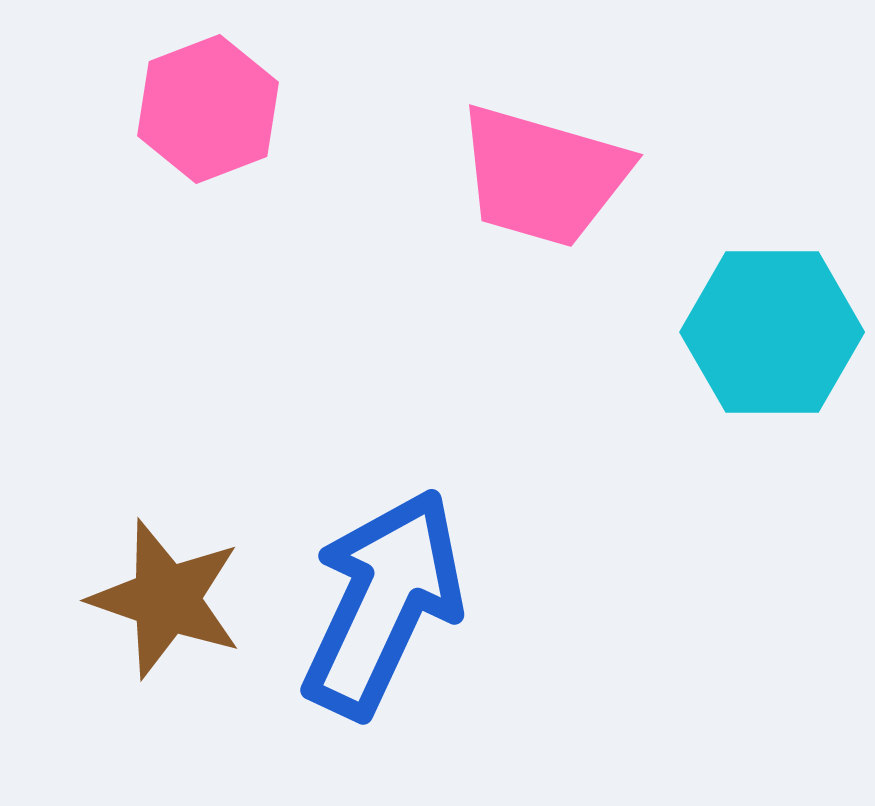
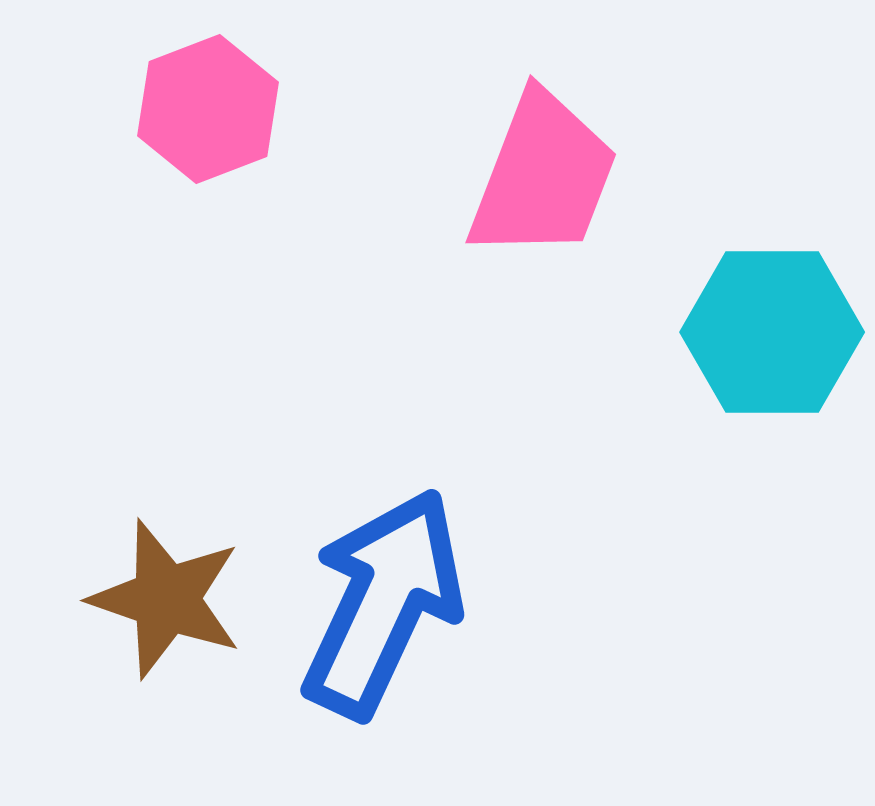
pink trapezoid: rotated 85 degrees counterclockwise
